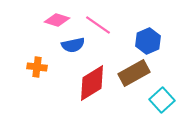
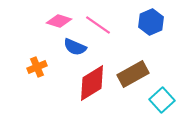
pink diamond: moved 2 px right, 1 px down
blue hexagon: moved 3 px right, 19 px up
blue semicircle: moved 2 px right, 2 px down; rotated 35 degrees clockwise
orange cross: rotated 30 degrees counterclockwise
brown rectangle: moved 1 px left, 1 px down
